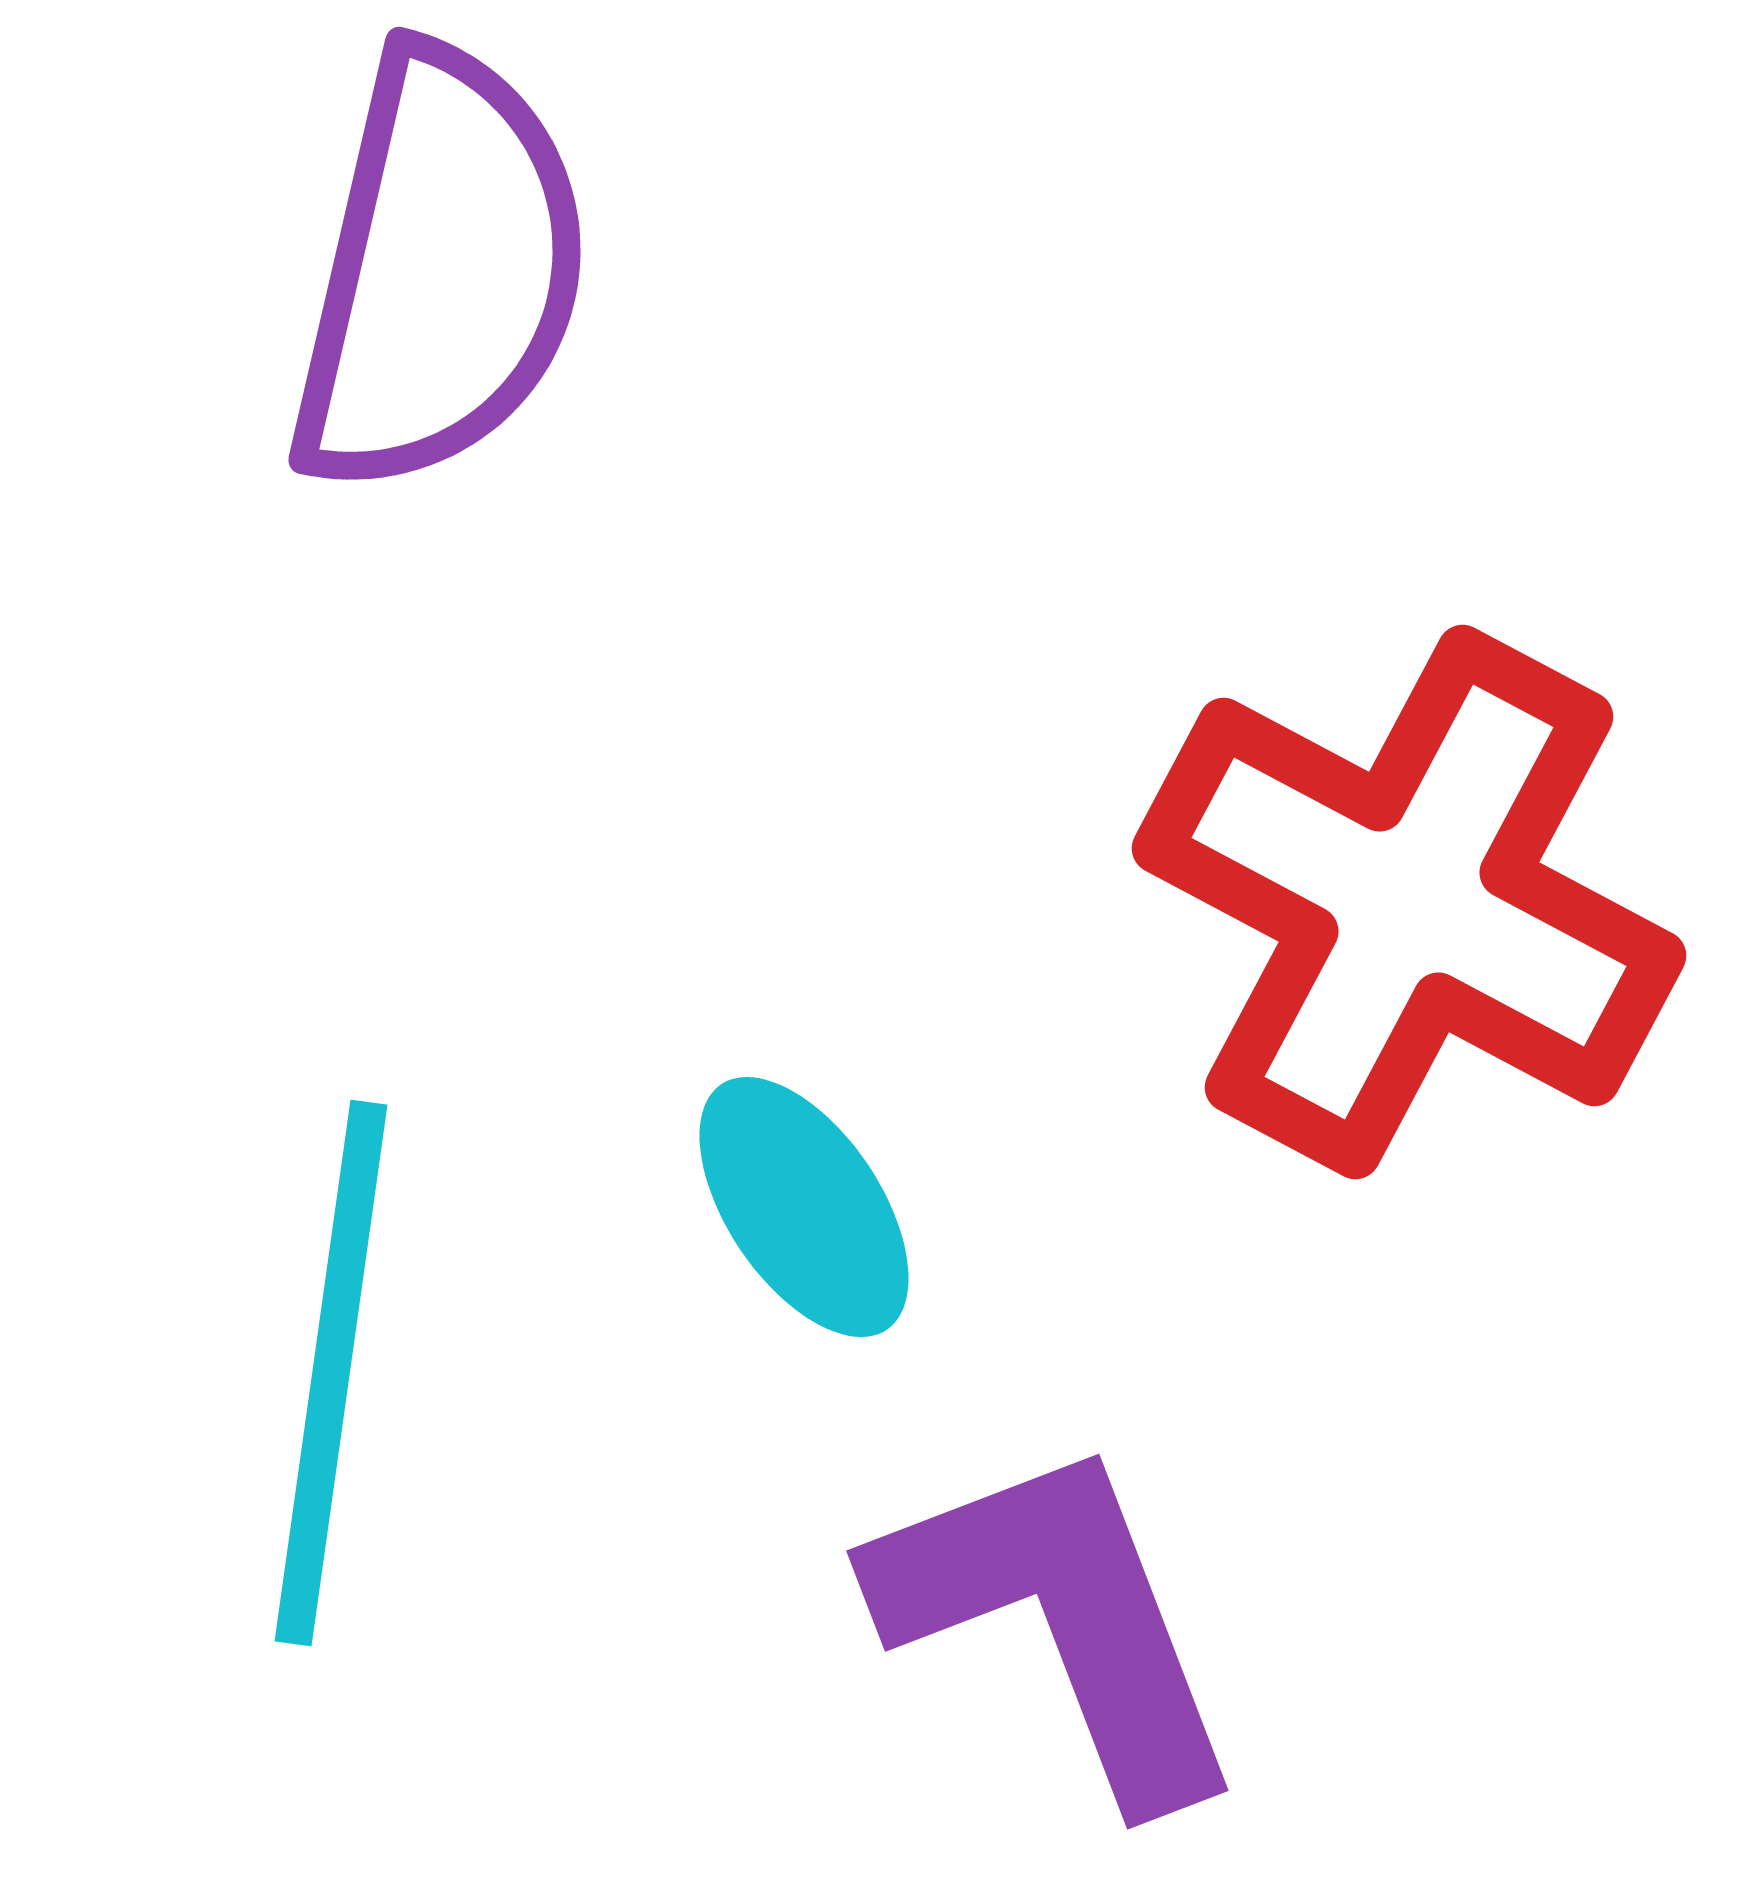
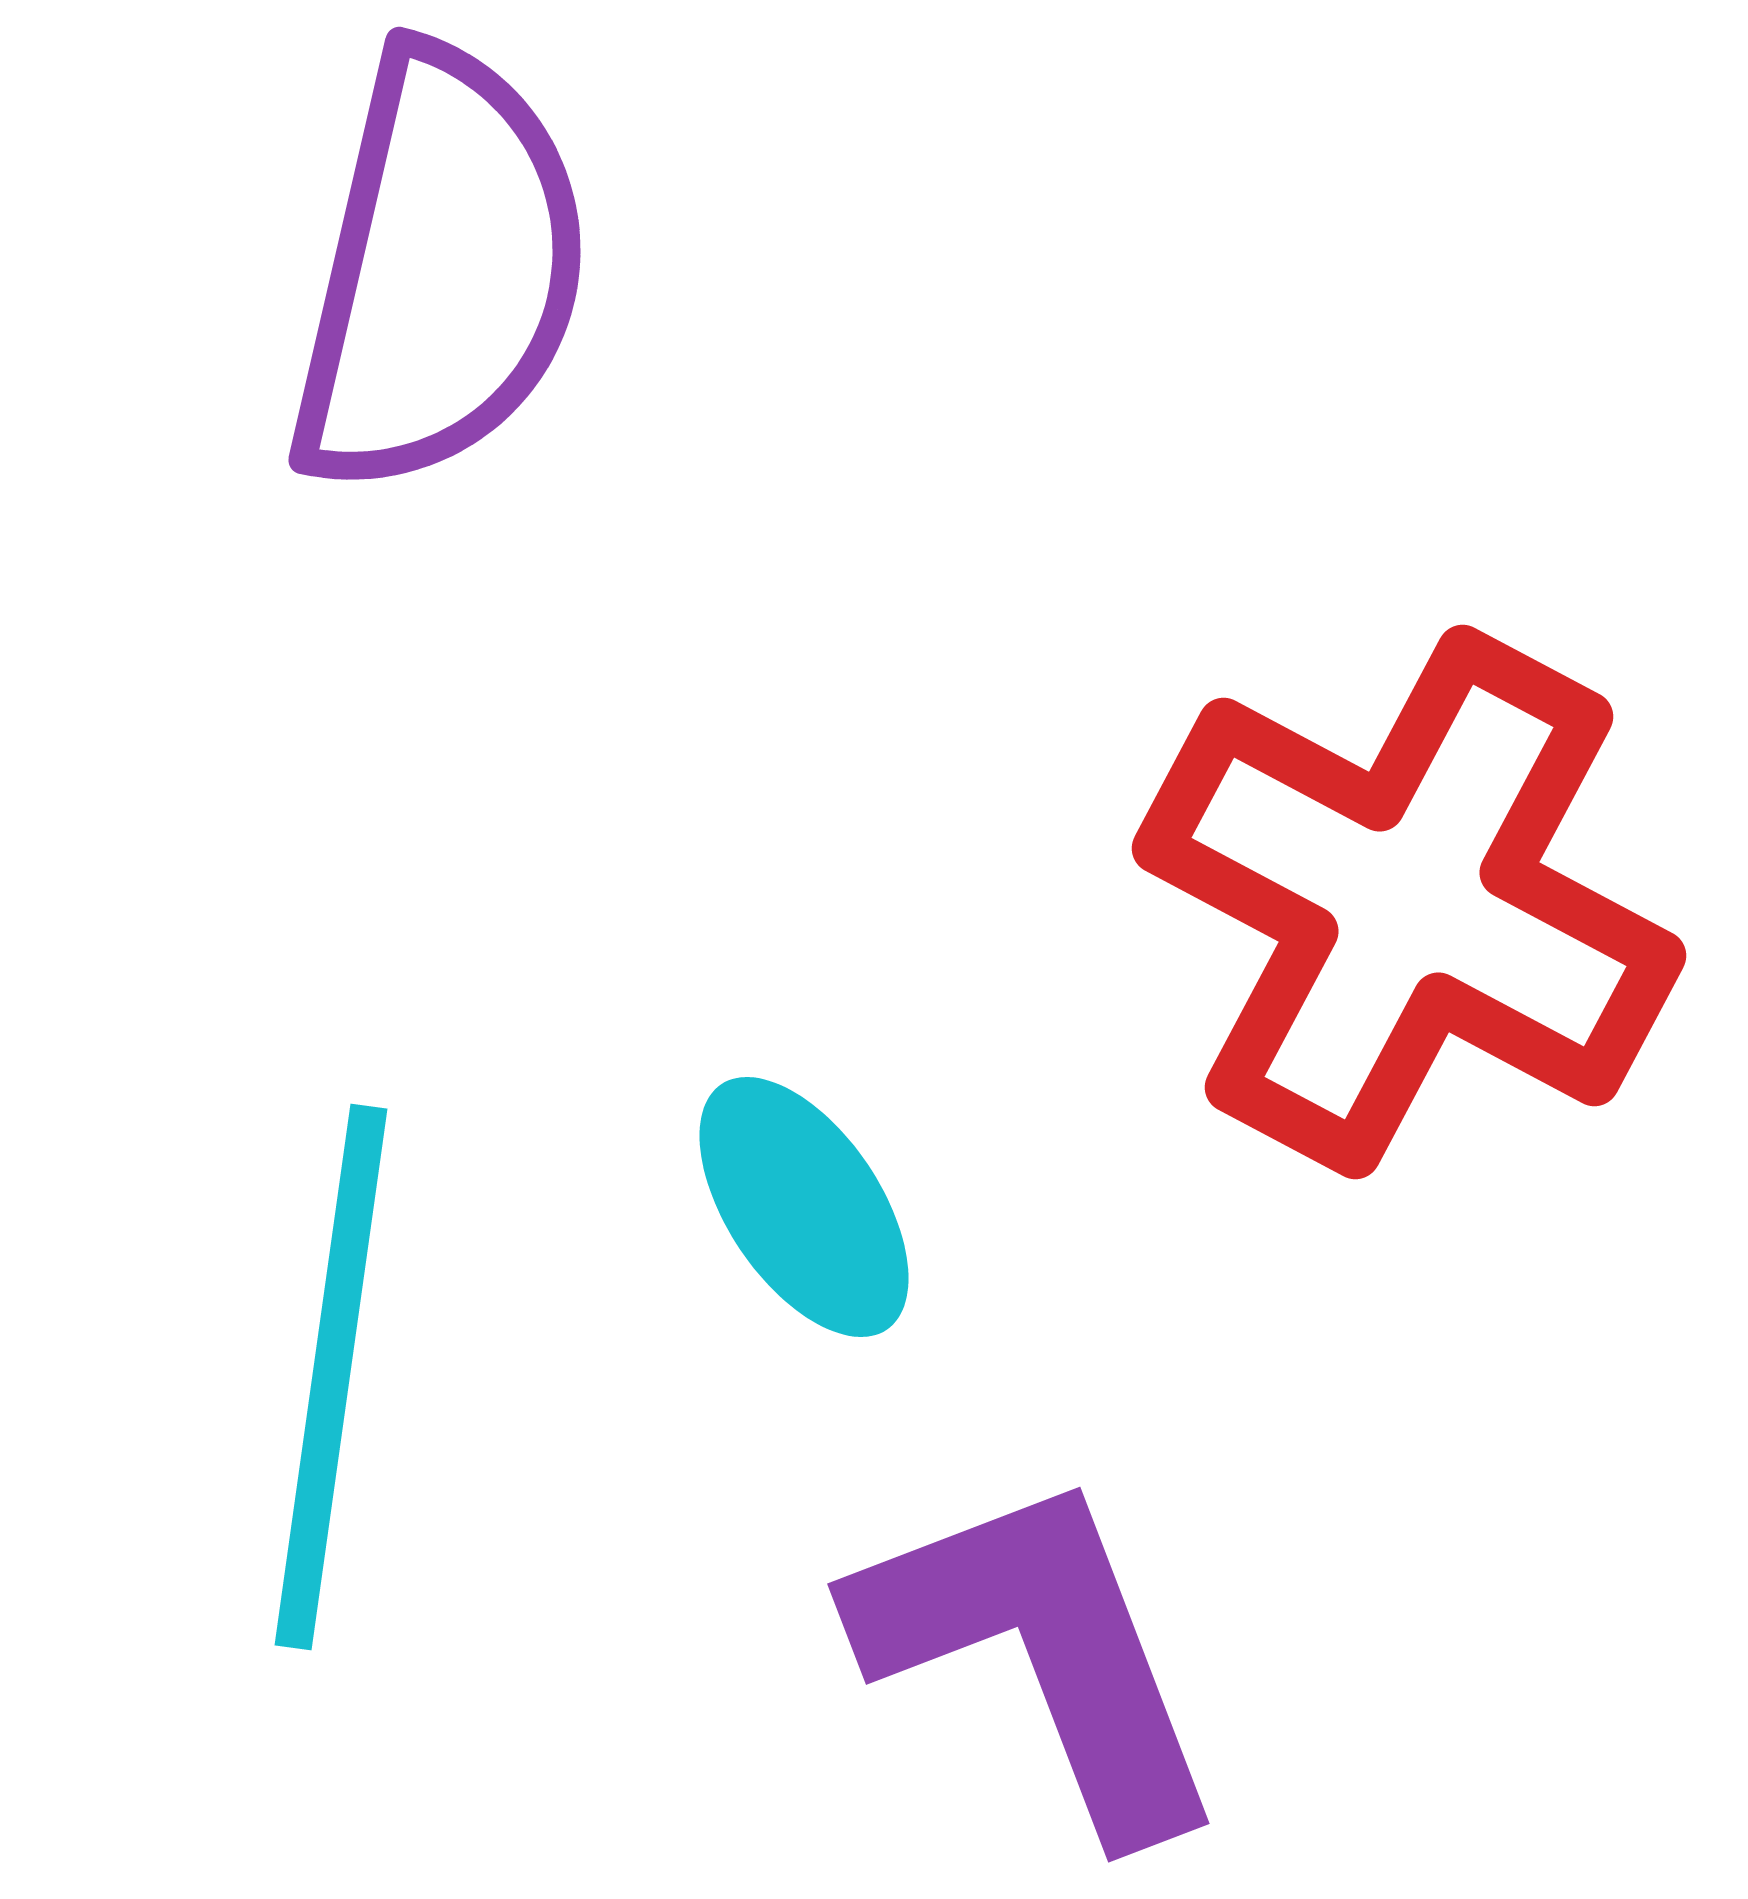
cyan line: moved 4 px down
purple L-shape: moved 19 px left, 33 px down
